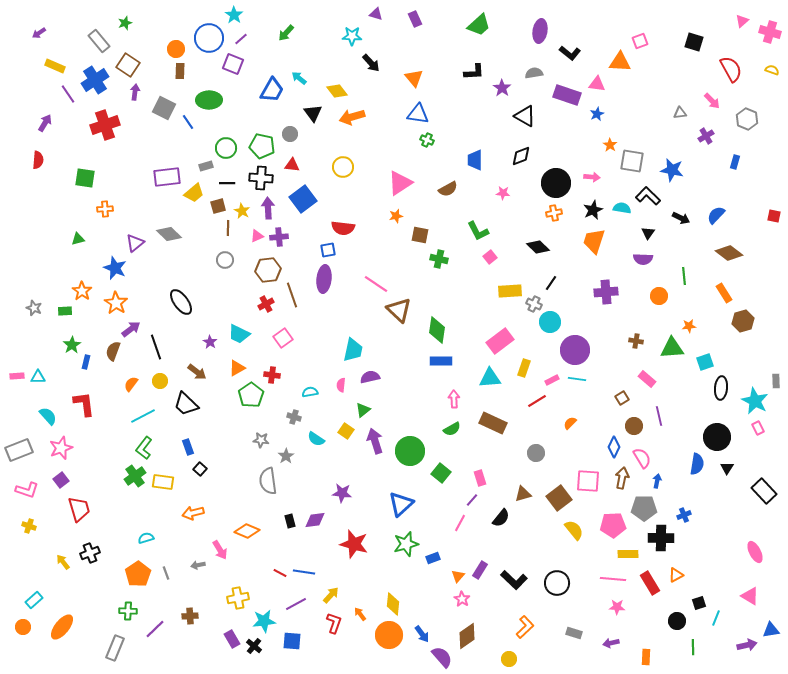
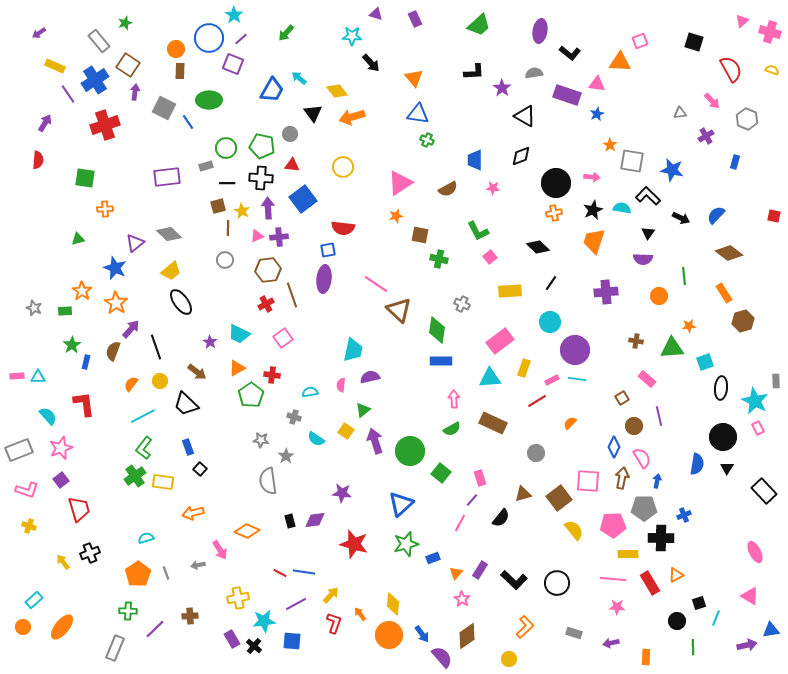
yellow trapezoid at (194, 193): moved 23 px left, 78 px down
pink star at (503, 193): moved 10 px left, 5 px up
gray cross at (534, 304): moved 72 px left
purple arrow at (131, 329): rotated 12 degrees counterclockwise
black circle at (717, 437): moved 6 px right
orange triangle at (458, 576): moved 2 px left, 3 px up
